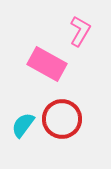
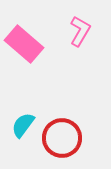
pink rectangle: moved 23 px left, 20 px up; rotated 12 degrees clockwise
red circle: moved 19 px down
